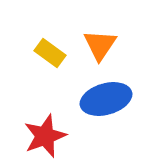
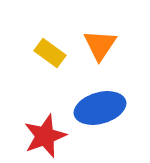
blue ellipse: moved 6 px left, 9 px down
